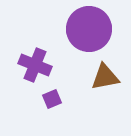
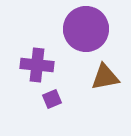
purple circle: moved 3 px left
purple cross: moved 2 px right; rotated 16 degrees counterclockwise
